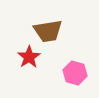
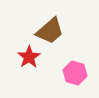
brown trapezoid: moved 2 px right; rotated 32 degrees counterclockwise
